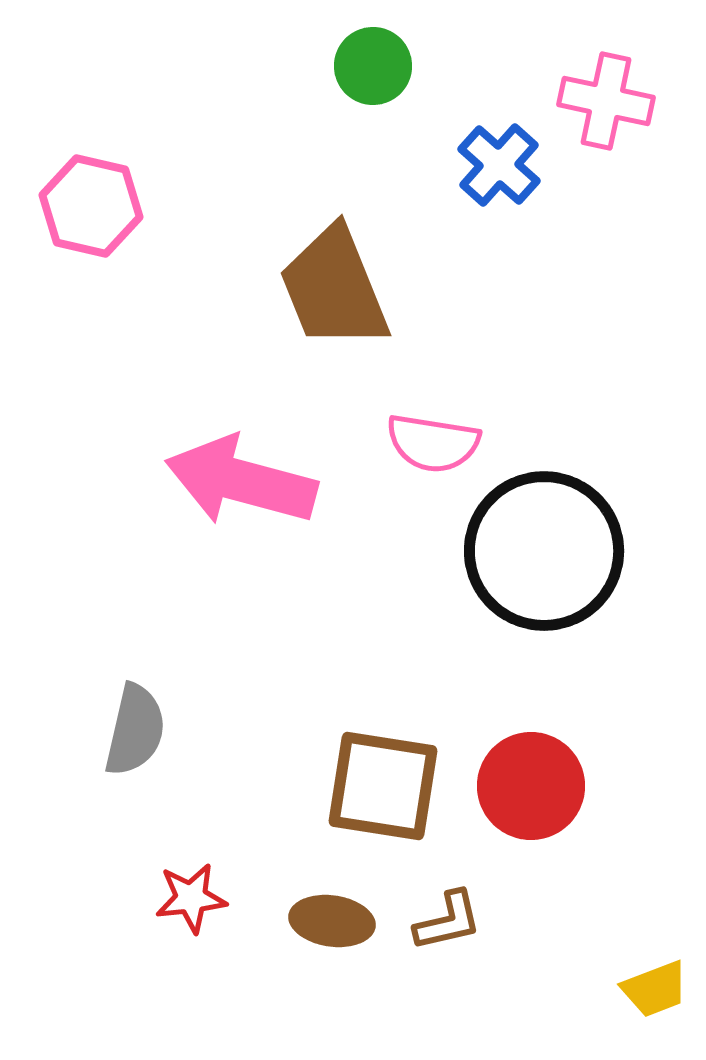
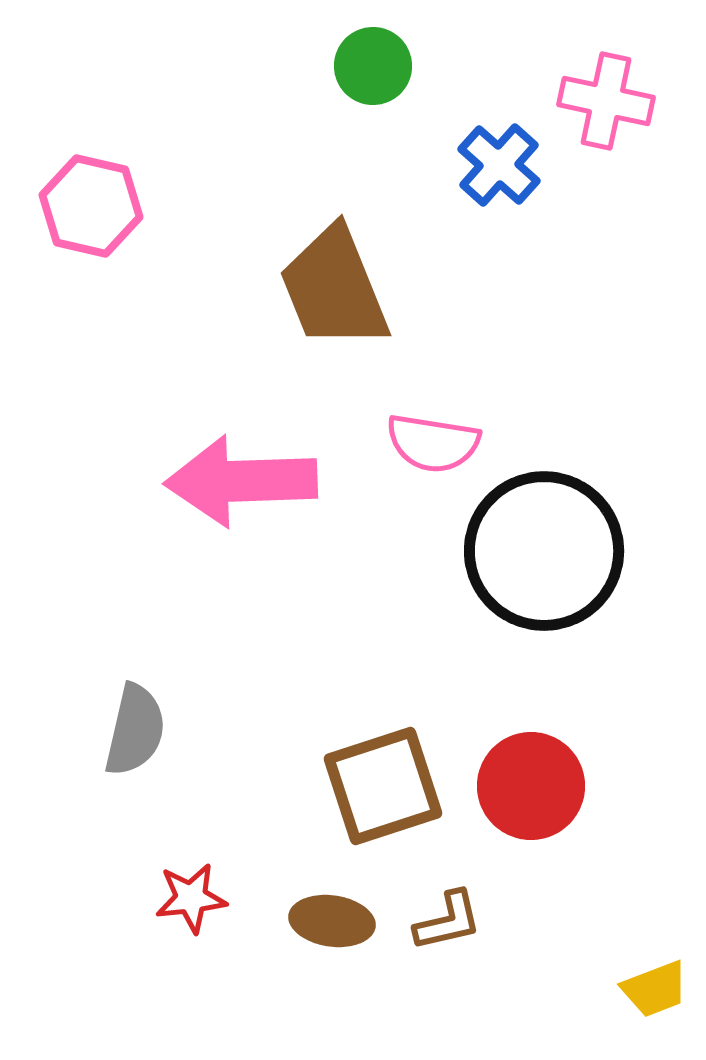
pink arrow: rotated 17 degrees counterclockwise
brown square: rotated 27 degrees counterclockwise
